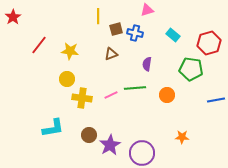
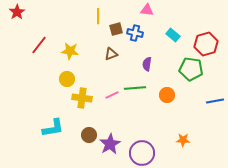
pink triangle: rotated 24 degrees clockwise
red star: moved 4 px right, 5 px up
red hexagon: moved 3 px left, 1 px down
pink line: moved 1 px right
blue line: moved 1 px left, 1 px down
orange star: moved 1 px right, 3 px down
purple star: moved 1 px up
